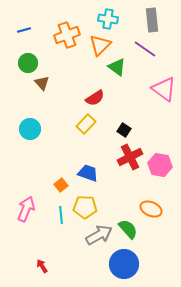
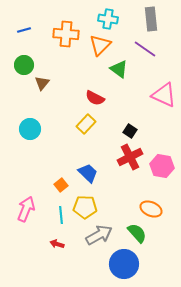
gray rectangle: moved 1 px left, 1 px up
orange cross: moved 1 px left, 1 px up; rotated 25 degrees clockwise
green circle: moved 4 px left, 2 px down
green triangle: moved 2 px right, 2 px down
brown triangle: rotated 21 degrees clockwise
pink triangle: moved 6 px down; rotated 12 degrees counterclockwise
red semicircle: rotated 60 degrees clockwise
black square: moved 6 px right, 1 px down
pink hexagon: moved 2 px right, 1 px down
blue trapezoid: rotated 25 degrees clockwise
green semicircle: moved 9 px right, 4 px down
red arrow: moved 15 px right, 22 px up; rotated 40 degrees counterclockwise
